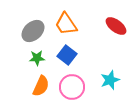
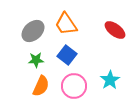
red ellipse: moved 1 px left, 4 px down
green star: moved 1 px left, 2 px down
cyan star: rotated 12 degrees counterclockwise
pink circle: moved 2 px right, 1 px up
